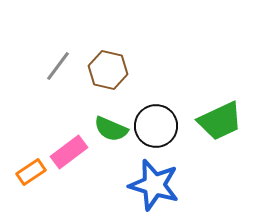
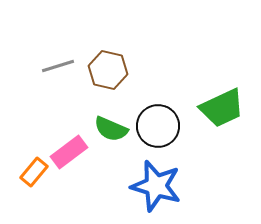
gray line: rotated 36 degrees clockwise
green trapezoid: moved 2 px right, 13 px up
black circle: moved 2 px right
orange rectangle: moved 3 px right; rotated 16 degrees counterclockwise
blue star: moved 2 px right, 1 px down
